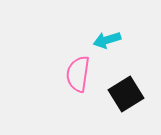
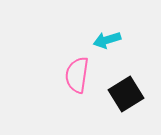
pink semicircle: moved 1 px left, 1 px down
